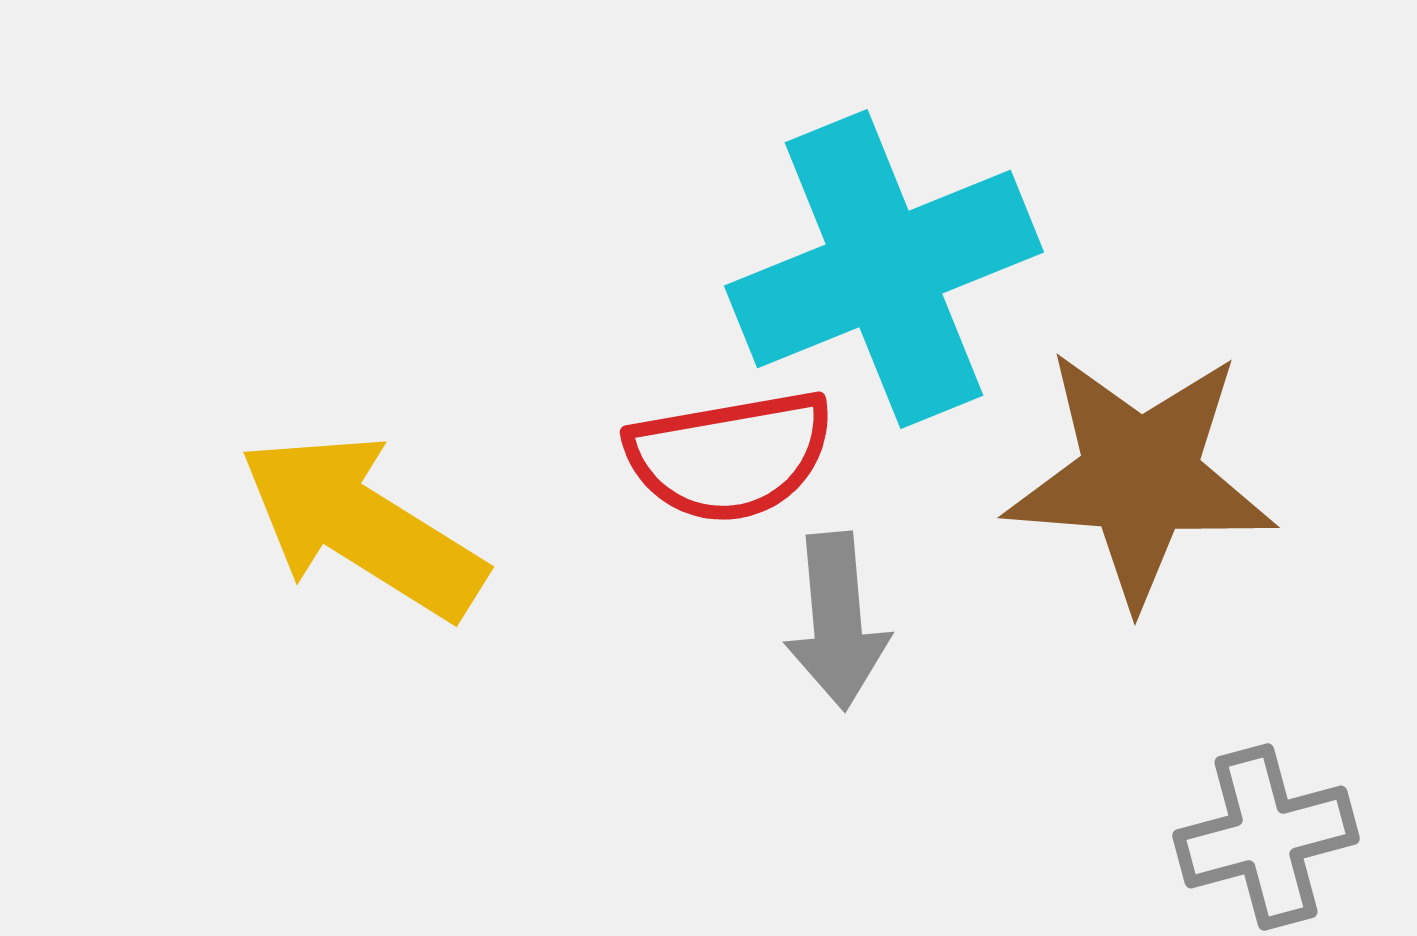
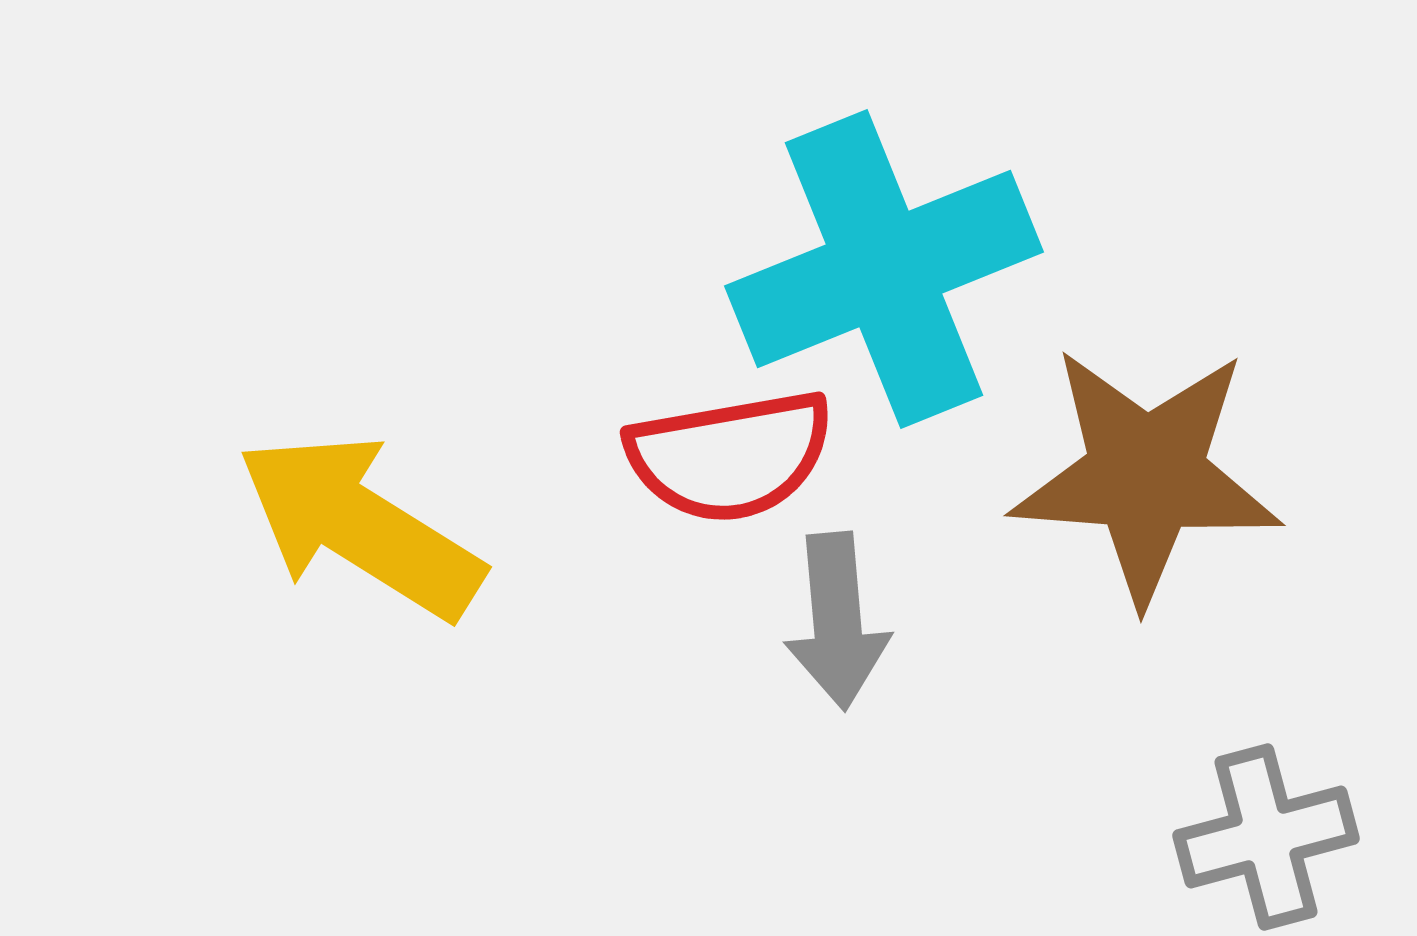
brown star: moved 6 px right, 2 px up
yellow arrow: moved 2 px left
